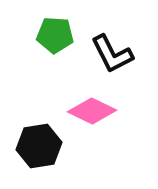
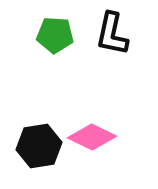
black L-shape: moved 20 px up; rotated 39 degrees clockwise
pink diamond: moved 26 px down
